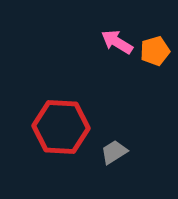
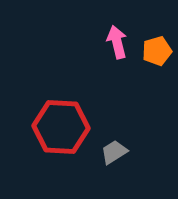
pink arrow: rotated 44 degrees clockwise
orange pentagon: moved 2 px right
